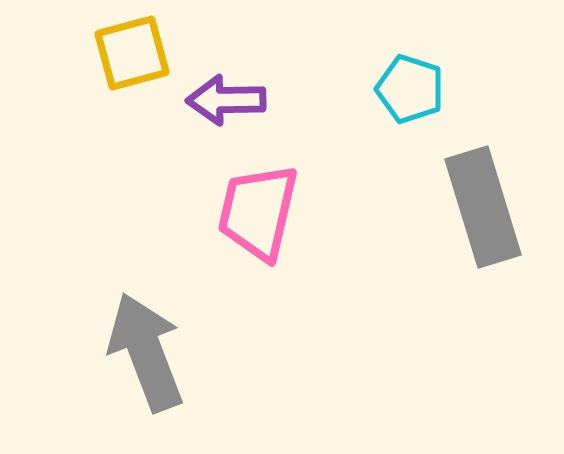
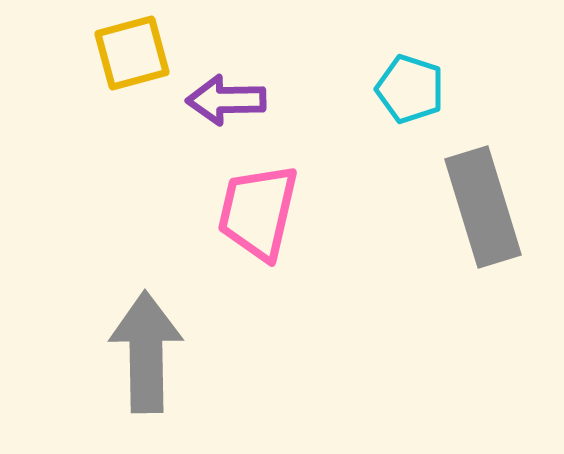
gray arrow: rotated 20 degrees clockwise
